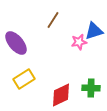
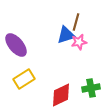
brown line: moved 23 px right, 2 px down; rotated 18 degrees counterclockwise
blue triangle: moved 28 px left, 4 px down
purple ellipse: moved 2 px down
green cross: rotated 12 degrees counterclockwise
